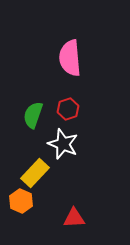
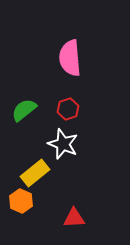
green semicircle: moved 9 px left, 5 px up; rotated 32 degrees clockwise
yellow rectangle: rotated 8 degrees clockwise
